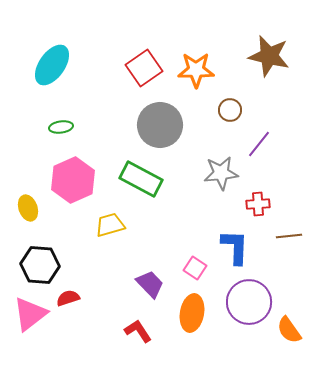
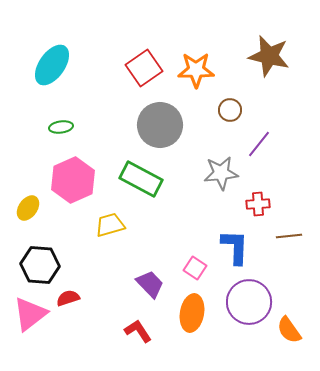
yellow ellipse: rotated 55 degrees clockwise
